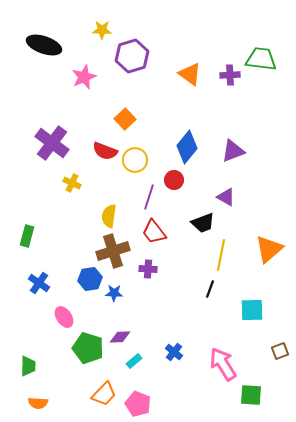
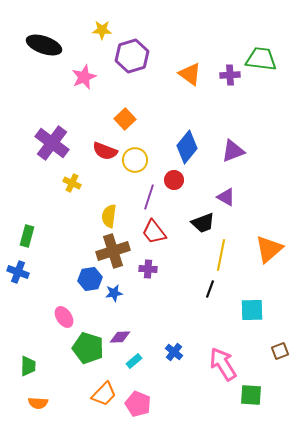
blue cross at (39, 283): moved 21 px left, 11 px up; rotated 15 degrees counterclockwise
blue star at (114, 293): rotated 12 degrees counterclockwise
